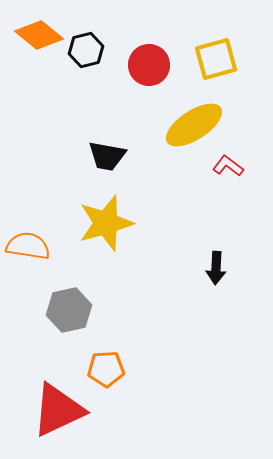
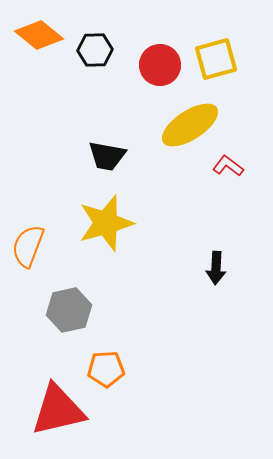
black hexagon: moved 9 px right; rotated 12 degrees clockwise
red circle: moved 11 px right
yellow ellipse: moved 4 px left
orange semicircle: rotated 78 degrees counterclockwise
red triangle: rotated 12 degrees clockwise
